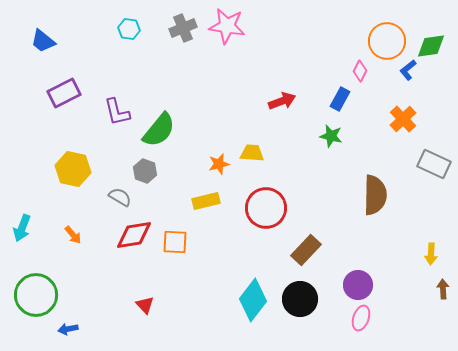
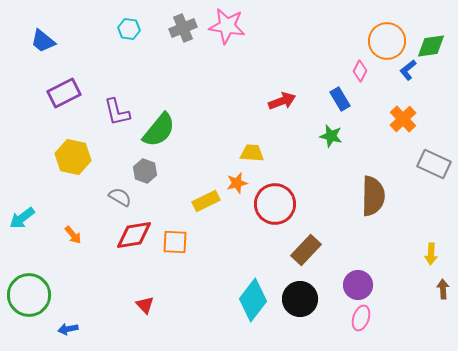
blue rectangle: rotated 60 degrees counterclockwise
orange star: moved 18 px right, 19 px down
yellow hexagon: moved 12 px up
brown semicircle: moved 2 px left, 1 px down
yellow rectangle: rotated 12 degrees counterclockwise
red circle: moved 9 px right, 4 px up
cyan arrow: moved 10 px up; rotated 32 degrees clockwise
green circle: moved 7 px left
